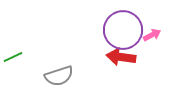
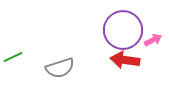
pink arrow: moved 1 px right, 5 px down
red arrow: moved 4 px right, 3 px down
gray semicircle: moved 1 px right, 8 px up
